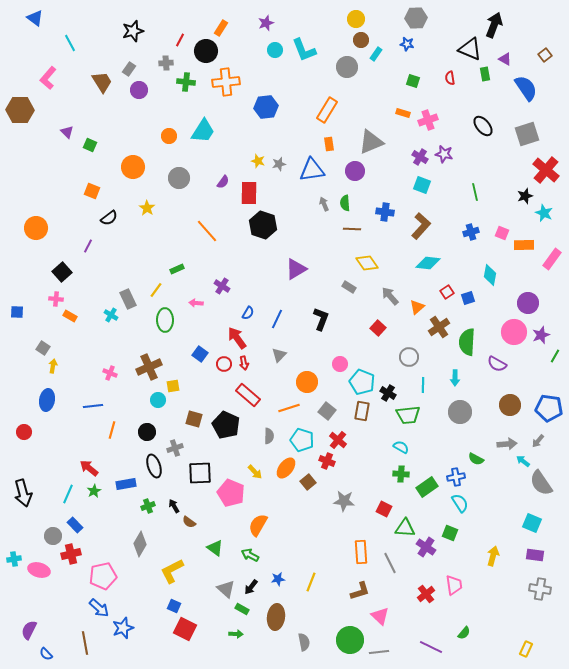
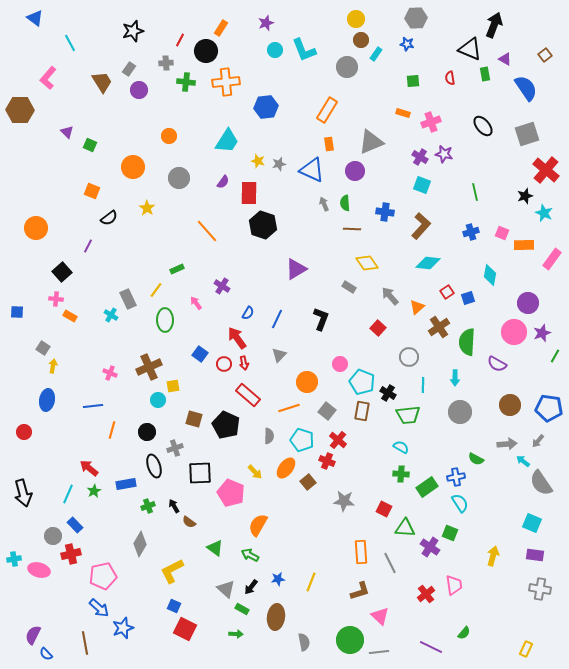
green square at (413, 81): rotated 24 degrees counterclockwise
pink cross at (428, 120): moved 3 px right, 2 px down
cyan trapezoid at (203, 131): moved 24 px right, 10 px down
blue triangle at (312, 170): rotated 32 degrees clockwise
pink arrow at (196, 303): rotated 48 degrees clockwise
purple star at (541, 335): moved 1 px right, 2 px up
purple cross at (426, 547): moved 4 px right
purple semicircle at (29, 630): moved 4 px right, 5 px down
